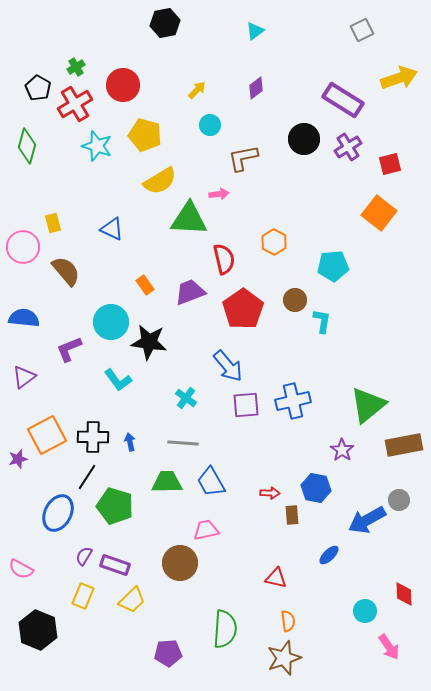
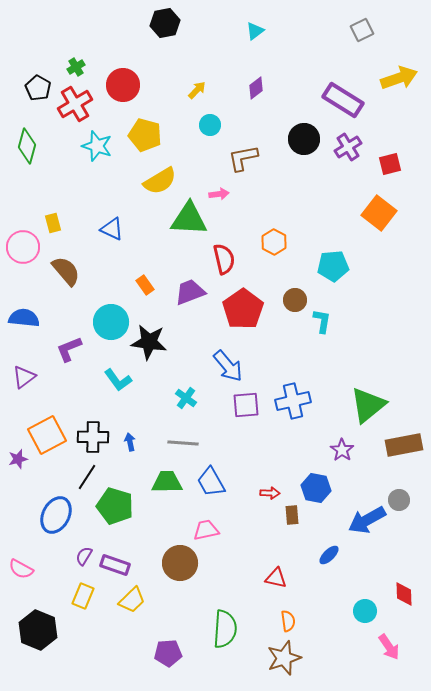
blue ellipse at (58, 513): moved 2 px left, 2 px down
